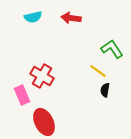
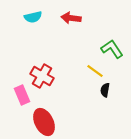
yellow line: moved 3 px left
